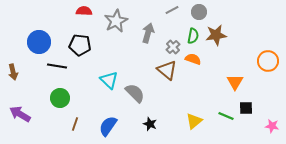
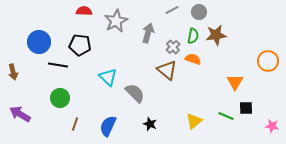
black line: moved 1 px right, 1 px up
cyan triangle: moved 1 px left, 3 px up
blue semicircle: rotated 10 degrees counterclockwise
